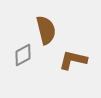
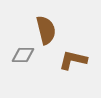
gray diamond: rotated 30 degrees clockwise
